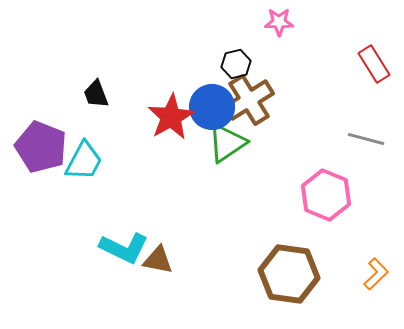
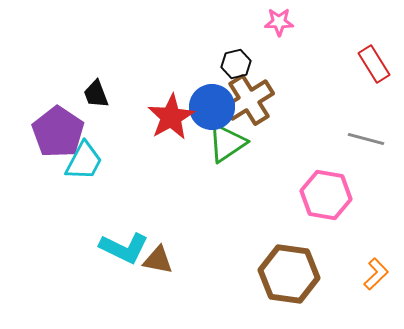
purple pentagon: moved 17 px right, 15 px up; rotated 12 degrees clockwise
pink hexagon: rotated 12 degrees counterclockwise
